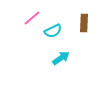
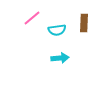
cyan semicircle: moved 4 px right, 1 px up; rotated 18 degrees clockwise
cyan arrow: moved 1 px left; rotated 30 degrees clockwise
